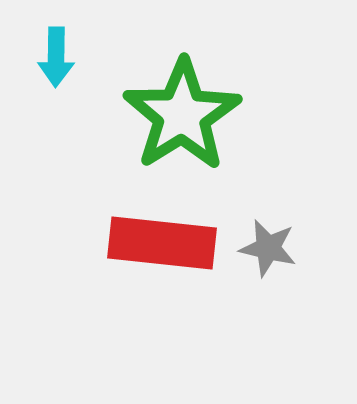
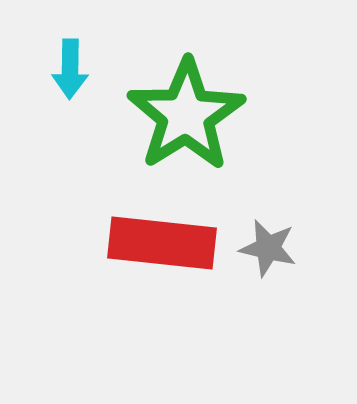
cyan arrow: moved 14 px right, 12 px down
green star: moved 4 px right
